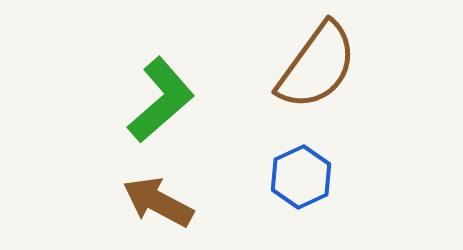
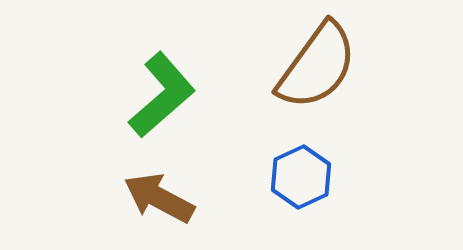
green L-shape: moved 1 px right, 5 px up
brown arrow: moved 1 px right, 4 px up
